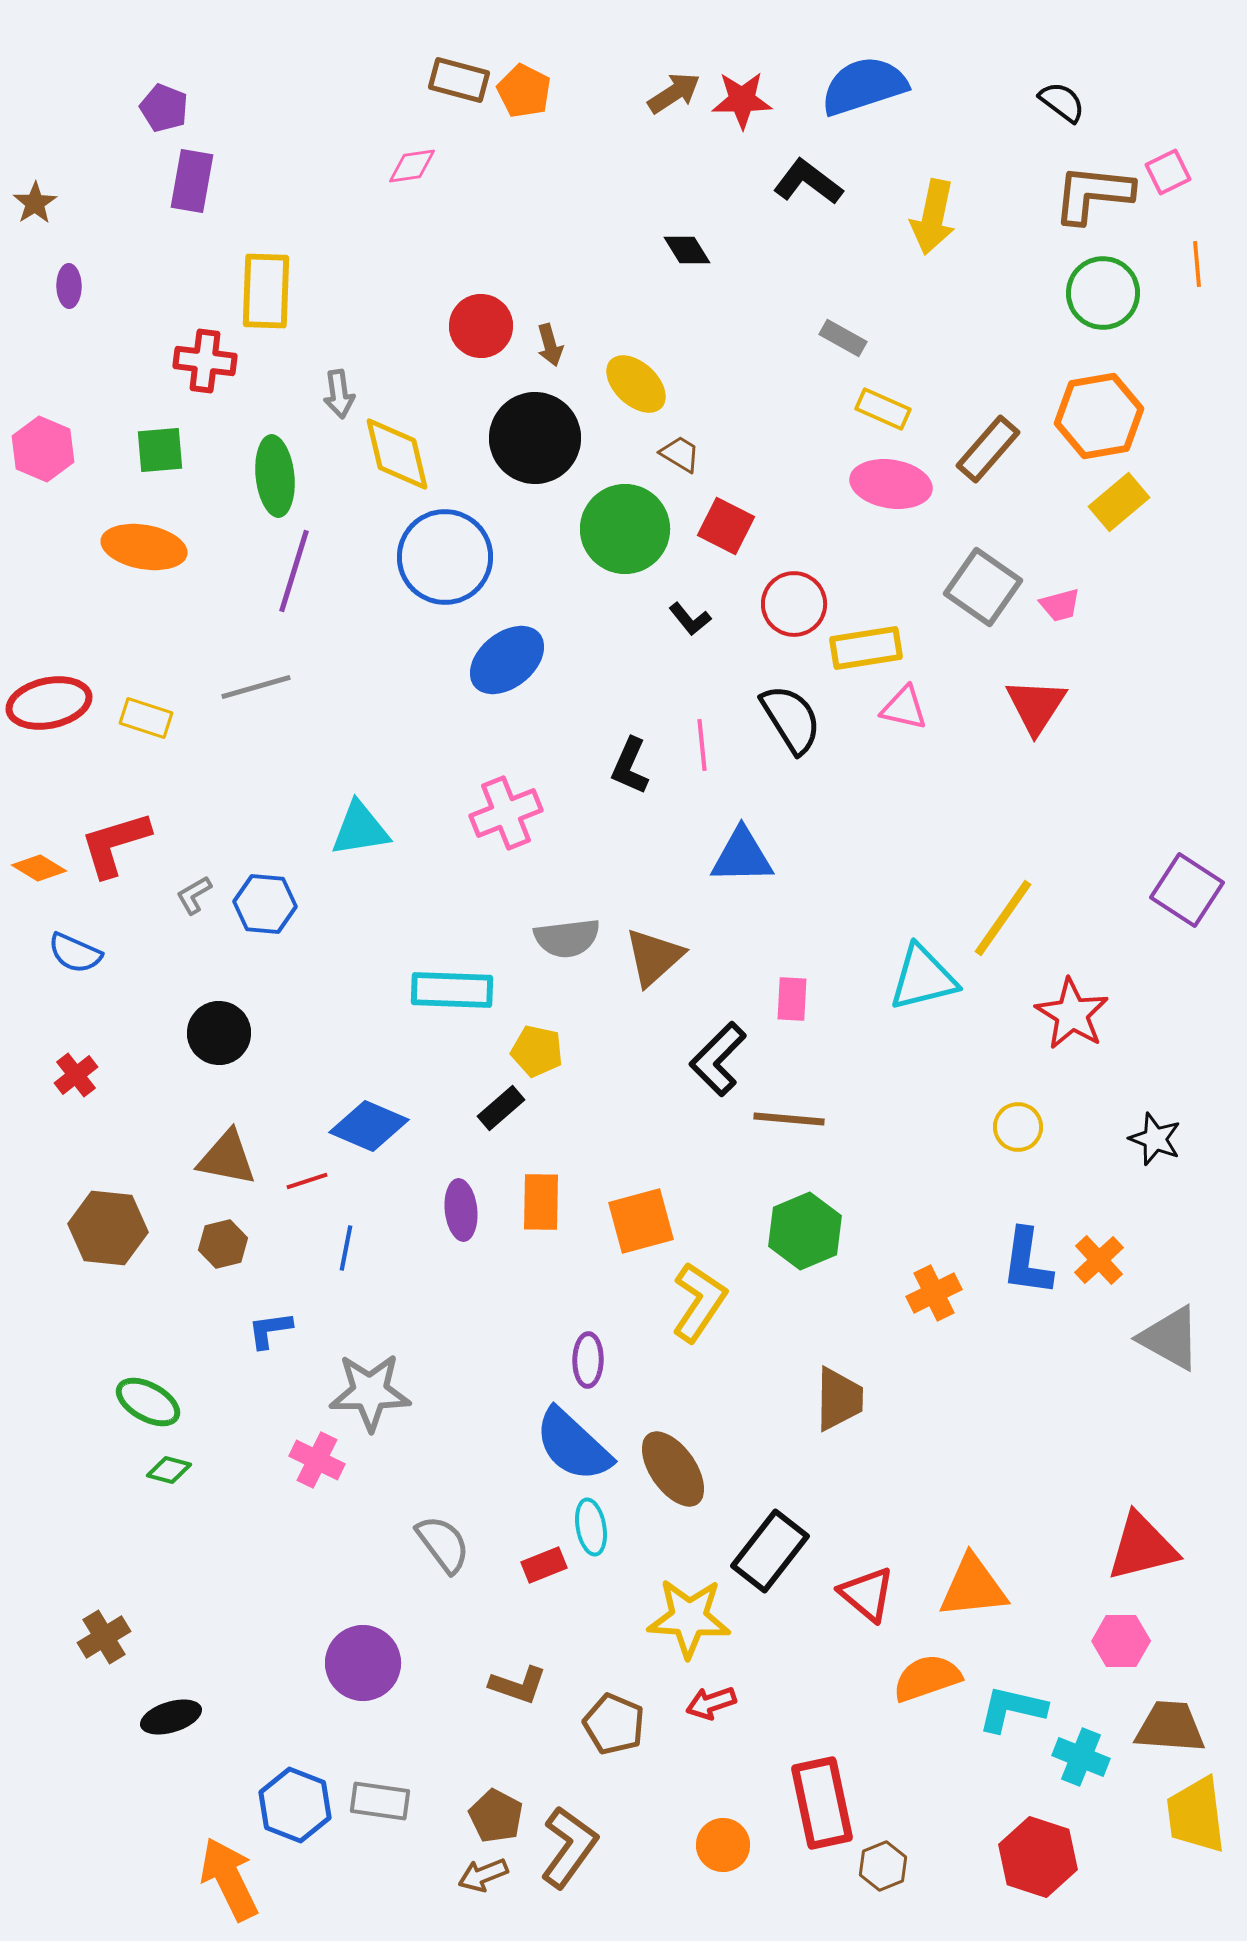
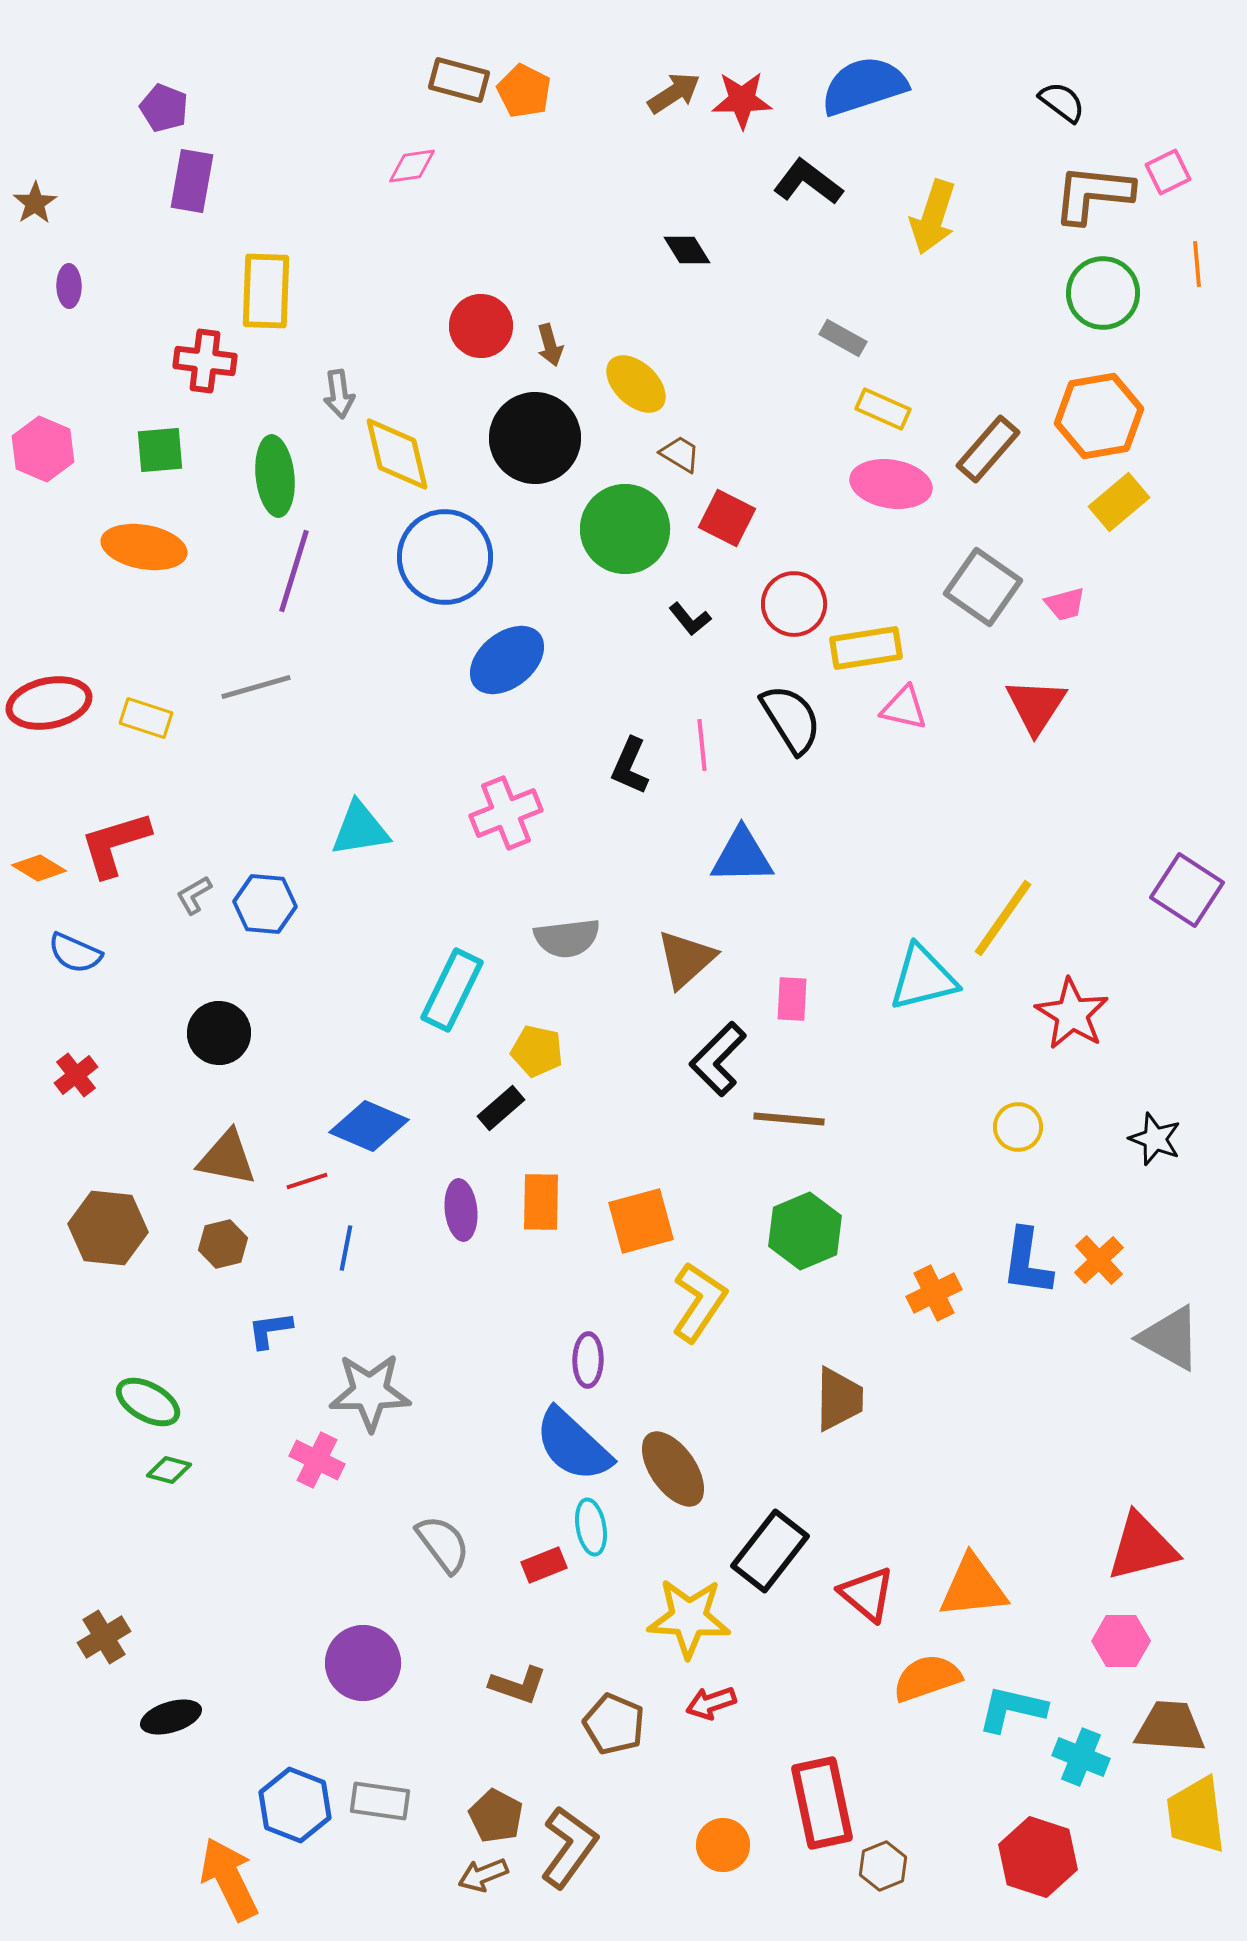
yellow arrow at (933, 217): rotated 6 degrees clockwise
red square at (726, 526): moved 1 px right, 8 px up
pink trapezoid at (1060, 605): moved 5 px right, 1 px up
brown triangle at (654, 957): moved 32 px right, 2 px down
cyan rectangle at (452, 990): rotated 66 degrees counterclockwise
